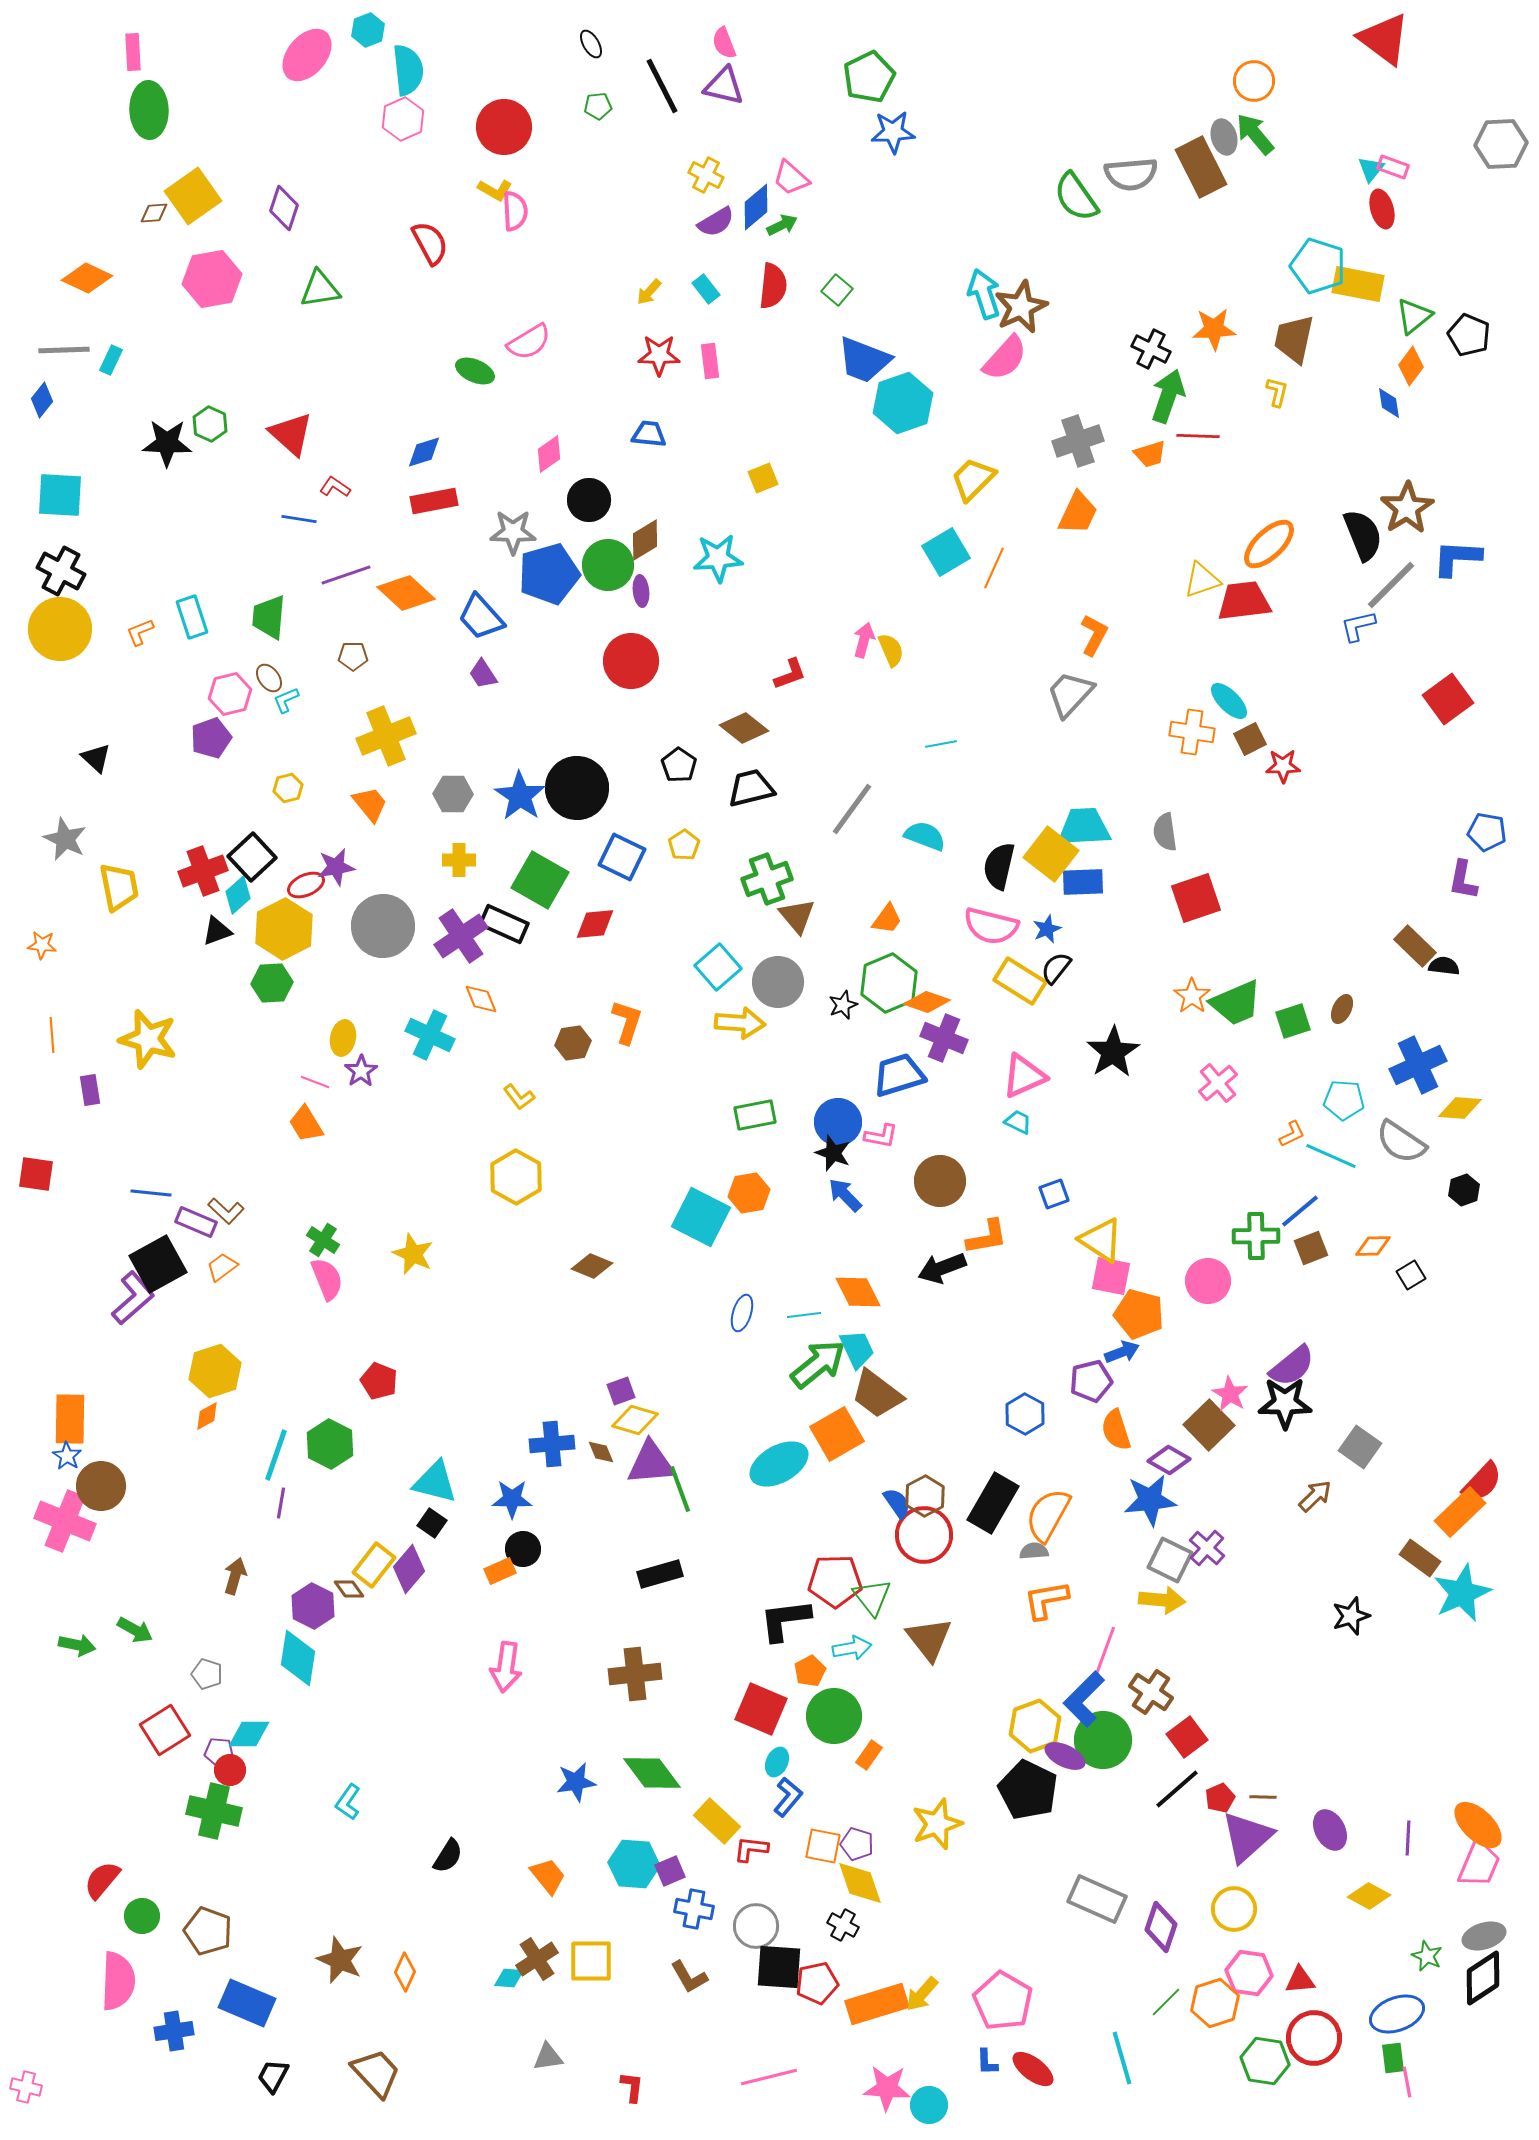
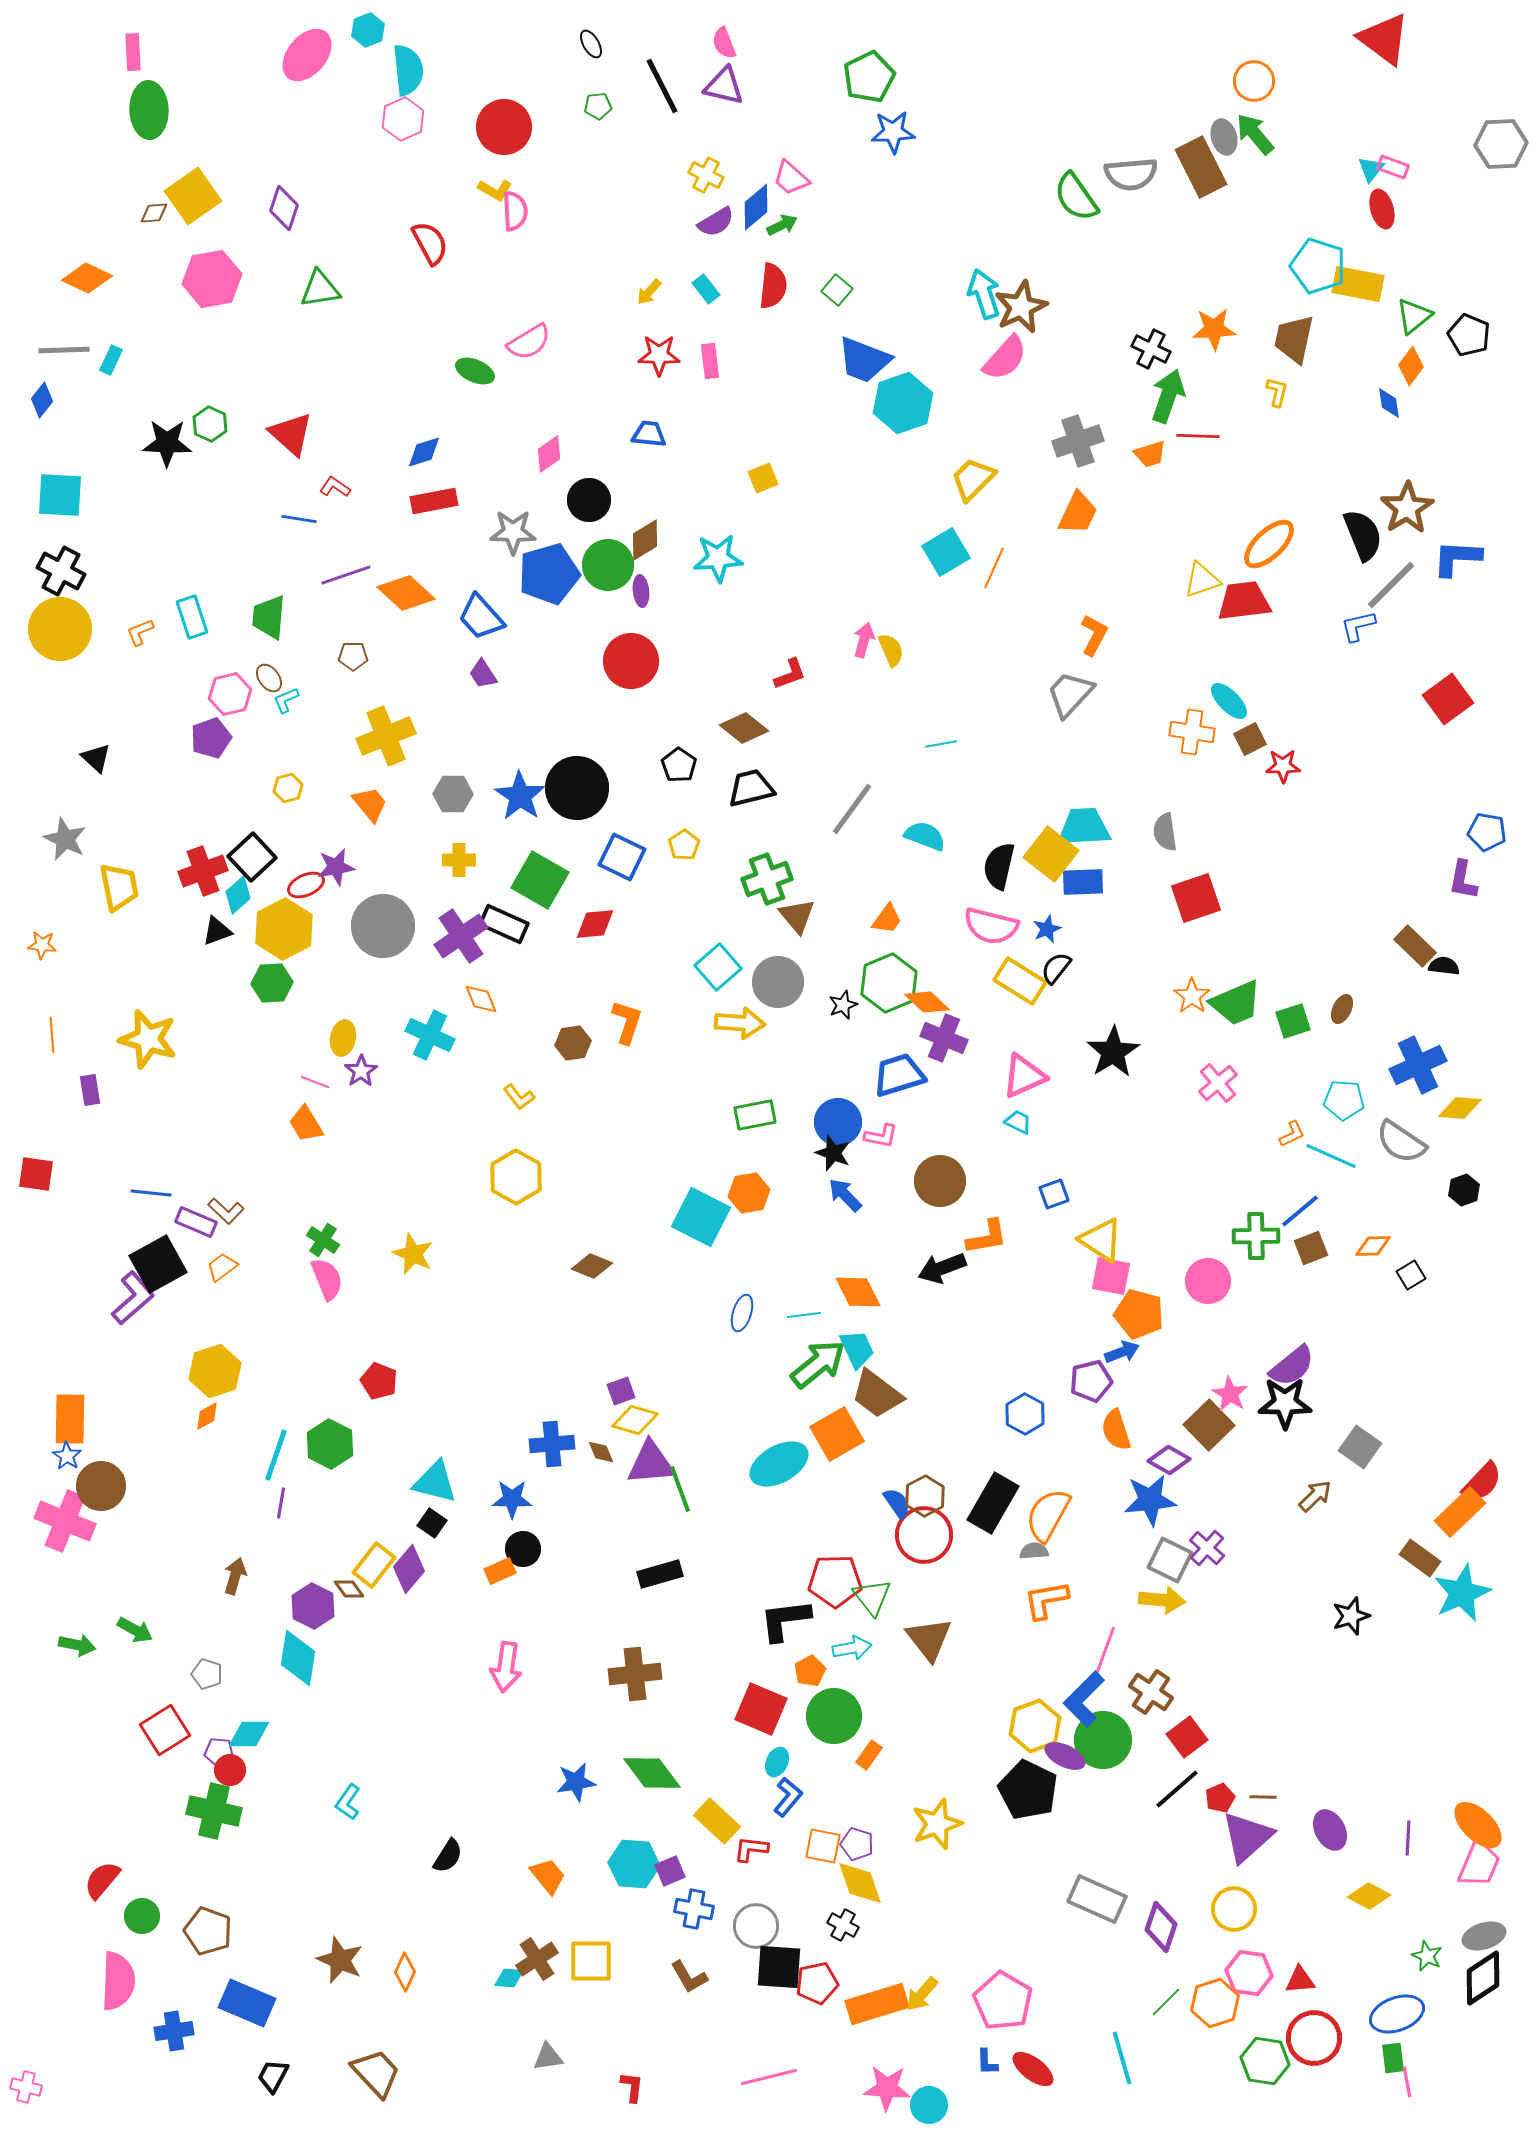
orange diamond at (927, 1002): rotated 24 degrees clockwise
